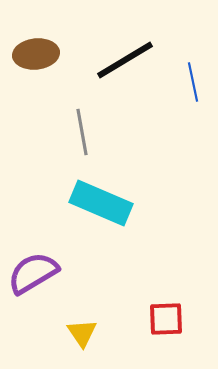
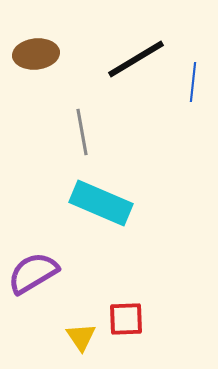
black line: moved 11 px right, 1 px up
blue line: rotated 18 degrees clockwise
red square: moved 40 px left
yellow triangle: moved 1 px left, 4 px down
